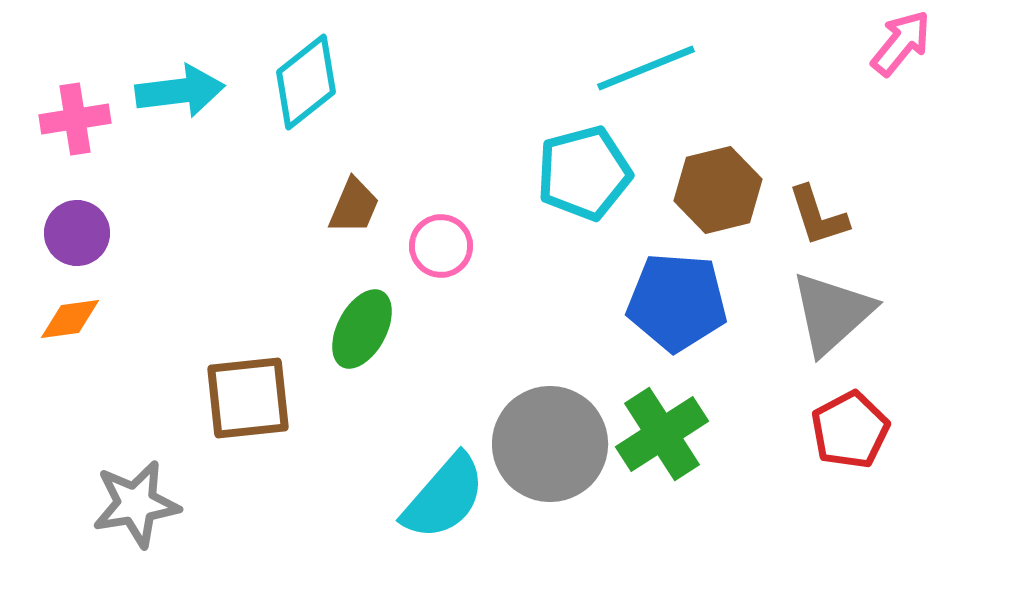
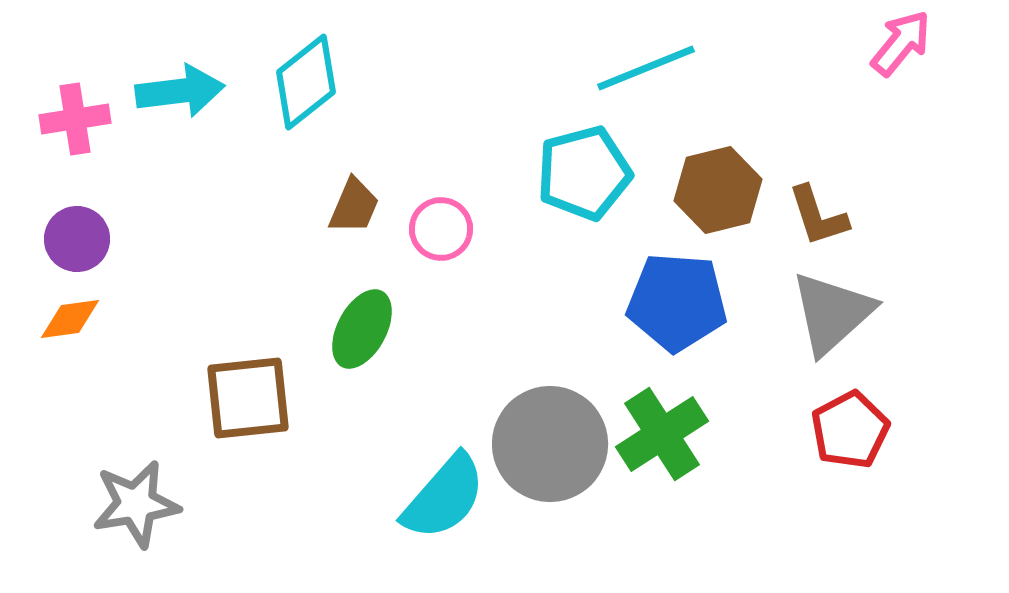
purple circle: moved 6 px down
pink circle: moved 17 px up
